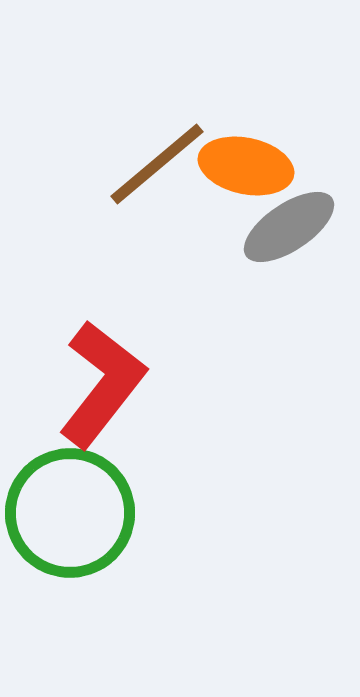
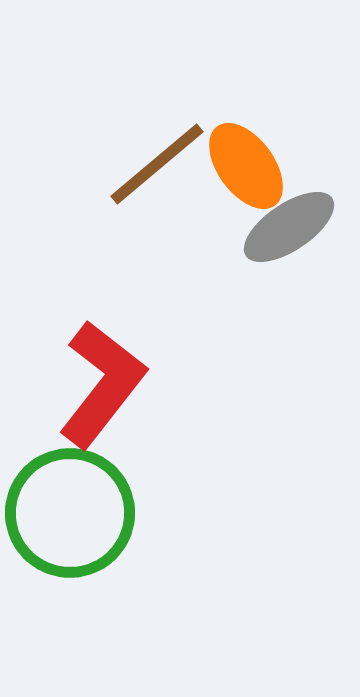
orange ellipse: rotated 42 degrees clockwise
